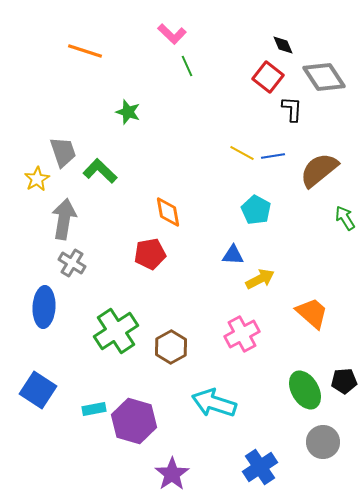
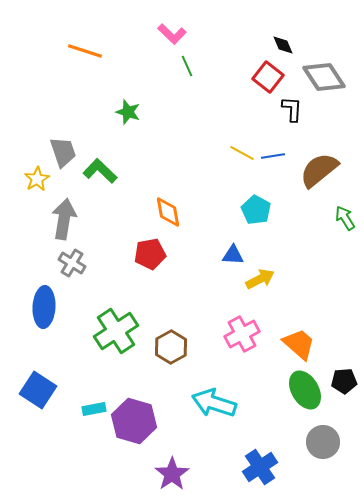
orange trapezoid: moved 13 px left, 31 px down
